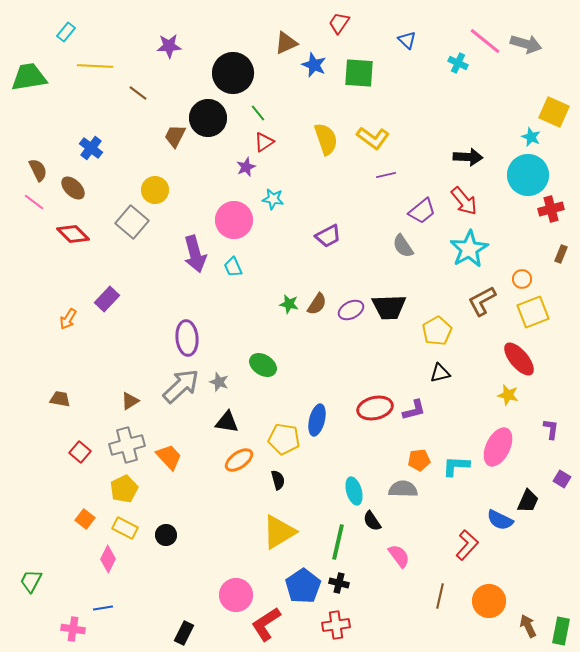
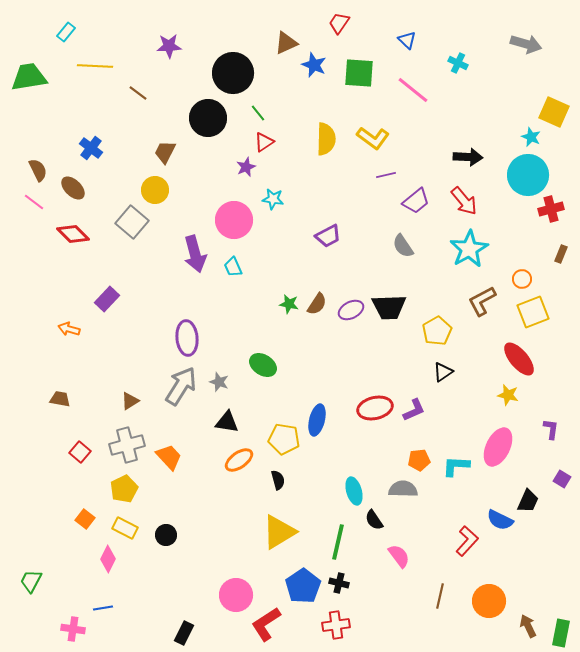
pink line at (485, 41): moved 72 px left, 49 px down
brown trapezoid at (175, 136): moved 10 px left, 16 px down
yellow semicircle at (326, 139): rotated 20 degrees clockwise
purple trapezoid at (422, 211): moved 6 px left, 10 px up
orange arrow at (68, 319): moved 1 px right, 10 px down; rotated 75 degrees clockwise
black triangle at (440, 373): moved 3 px right, 1 px up; rotated 20 degrees counterclockwise
gray arrow at (181, 386): rotated 15 degrees counterclockwise
purple L-shape at (414, 410): rotated 10 degrees counterclockwise
black semicircle at (372, 521): moved 2 px right, 1 px up
red L-shape at (467, 545): moved 4 px up
green rectangle at (561, 631): moved 2 px down
